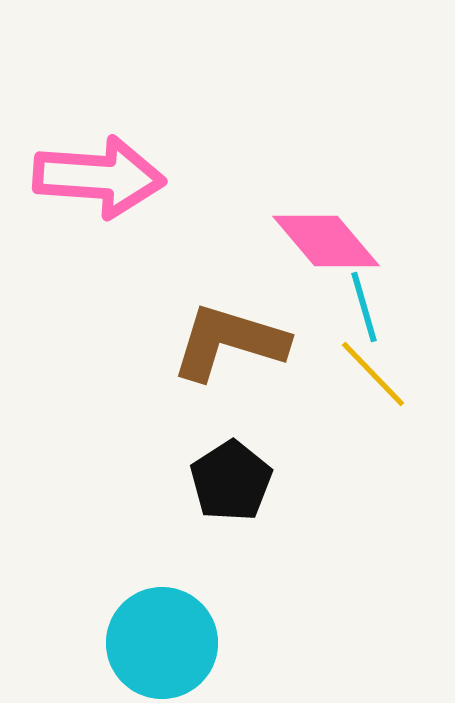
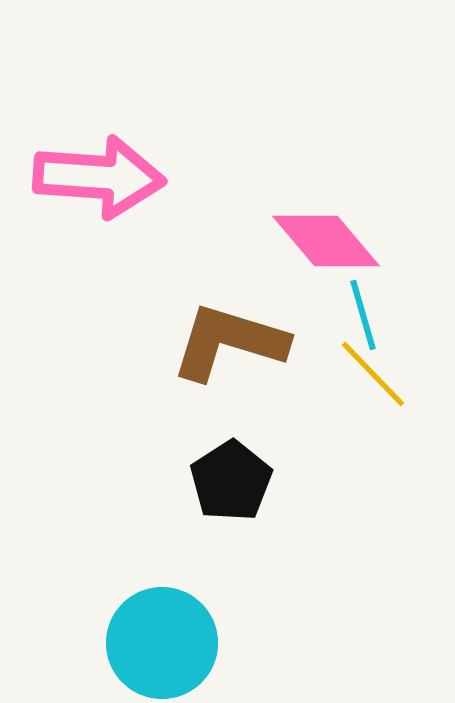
cyan line: moved 1 px left, 8 px down
